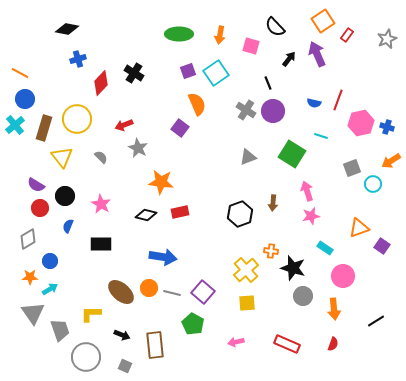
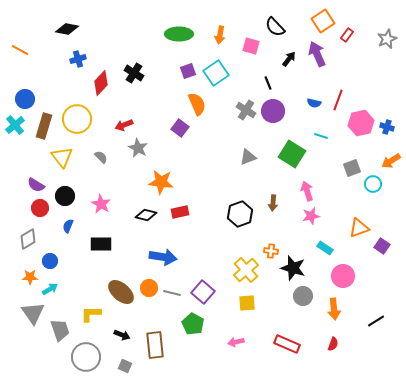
orange line at (20, 73): moved 23 px up
brown rectangle at (44, 128): moved 2 px up
